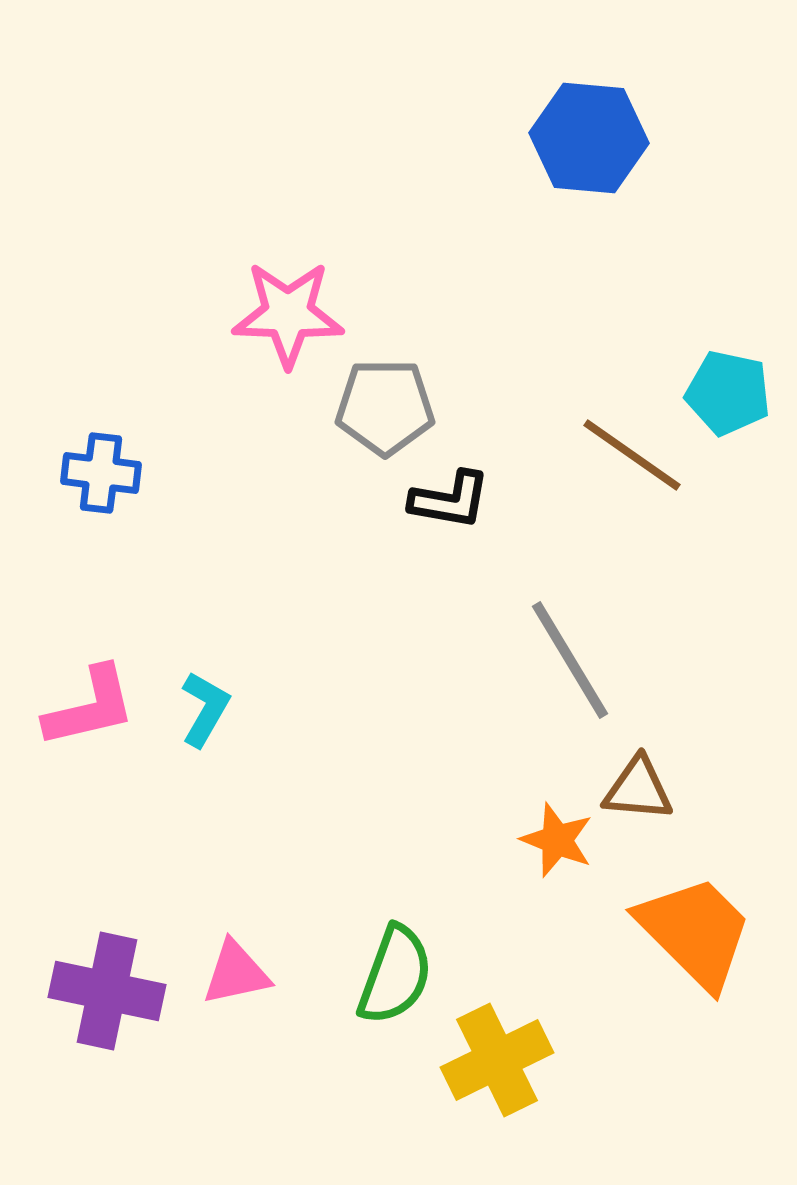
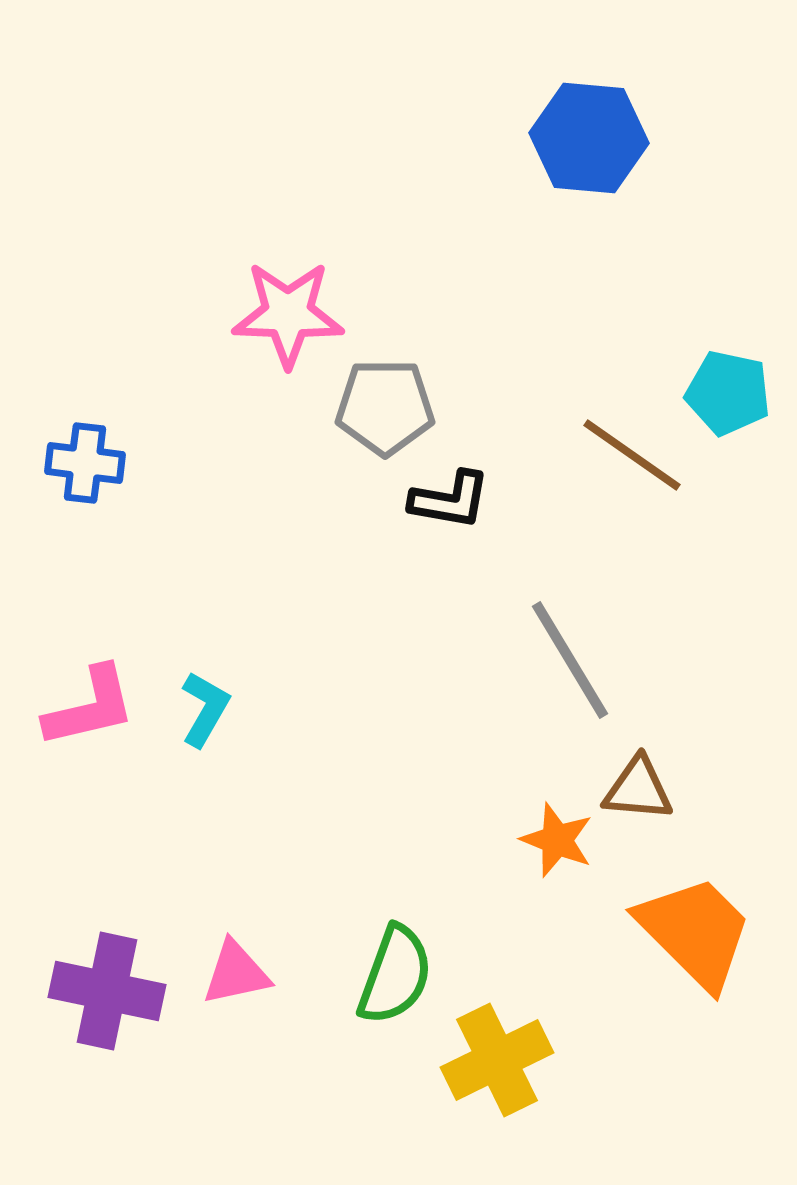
blue cross: moved 16 px left, 10 px up
